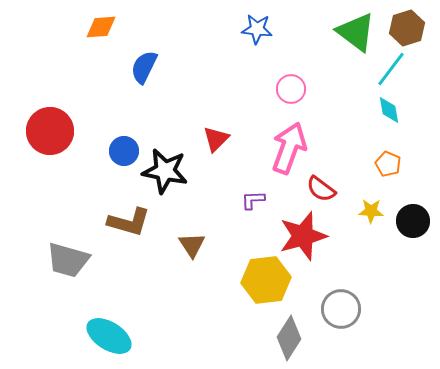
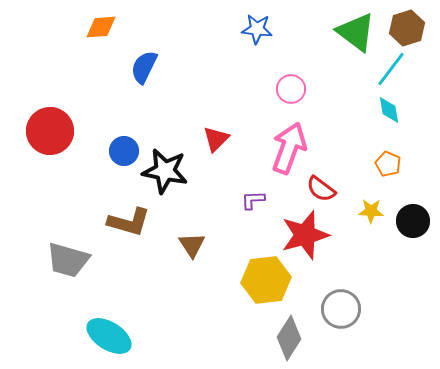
red star: moved 2 px right, 1 px up
